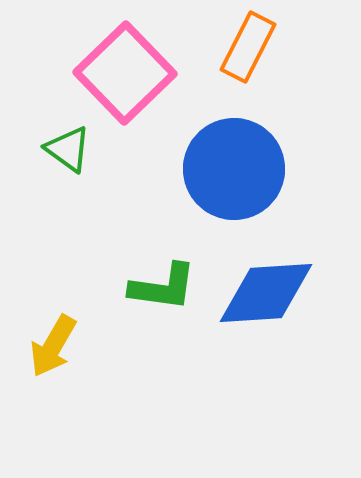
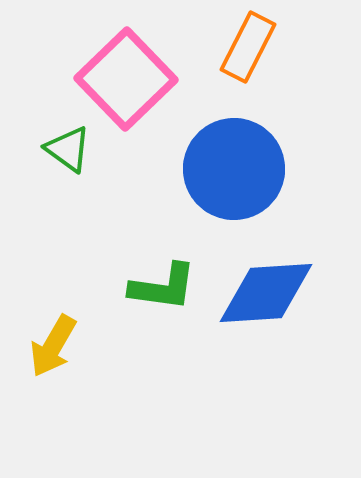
pink square: moved 1 px right, 6 px down
